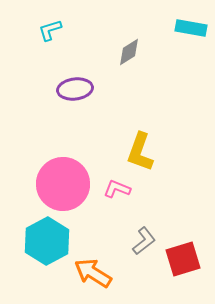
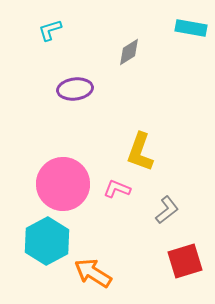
gray L-shape: moved 23 px right, 31 px up
red square: moved 2 px right, 2 px down
